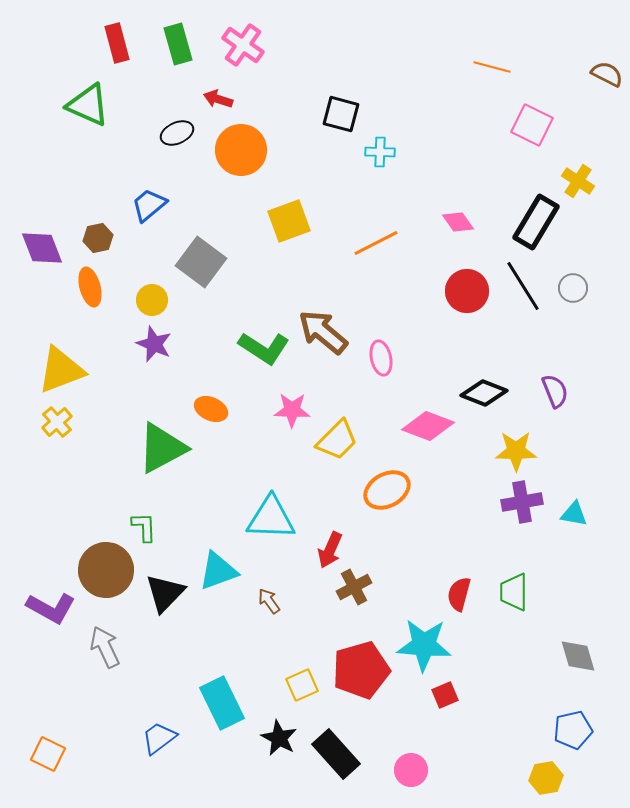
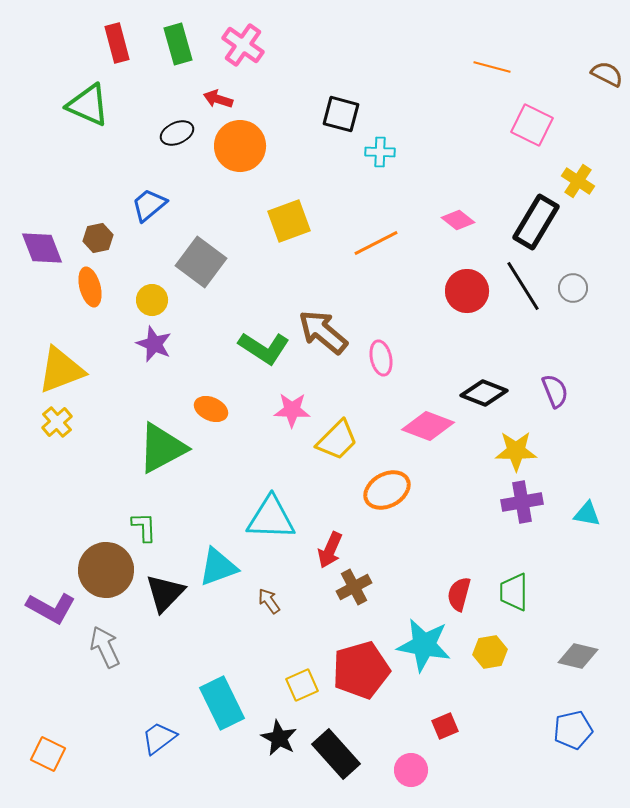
orange circle at (241, 150): moved 1 px left, 4 px up
pink diamond at (458, 222): moved 2 px up; rotated 16 degrees counterclockwise
cyan triangle at (574, 514): moved 13 px right
cyan triangle at (218, 571): moved 4 px up
cyan star at (424, 645): rotated 6 degrees clockwise
gray diamond at (578, 656): rotated 60 degrees counterclockwise
red square at (445, 695): moved 31 px down
yellow hexagon at (546, 778): moved 56 px left, 126 px up
